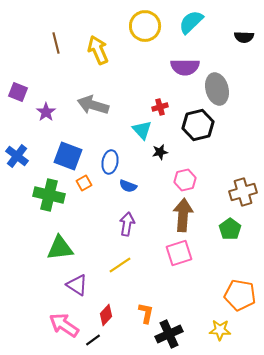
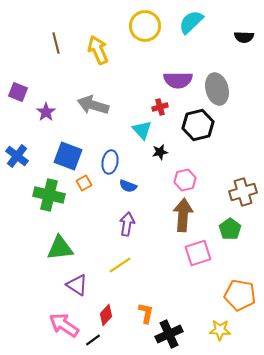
purple semicircle: moved 7 px left, 13 px down
pink square: moved 19 px right
